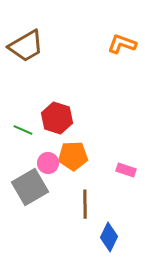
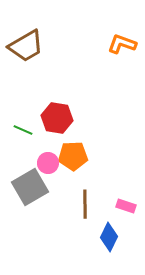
red hexagon: rotated 8 degrees counterclockwise
pink rectangle: moved 36 px down
